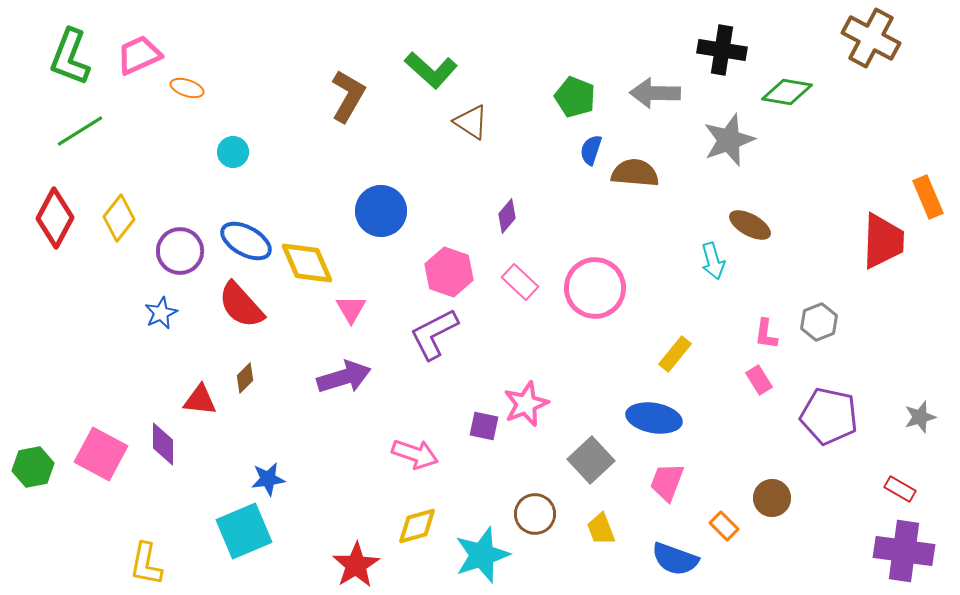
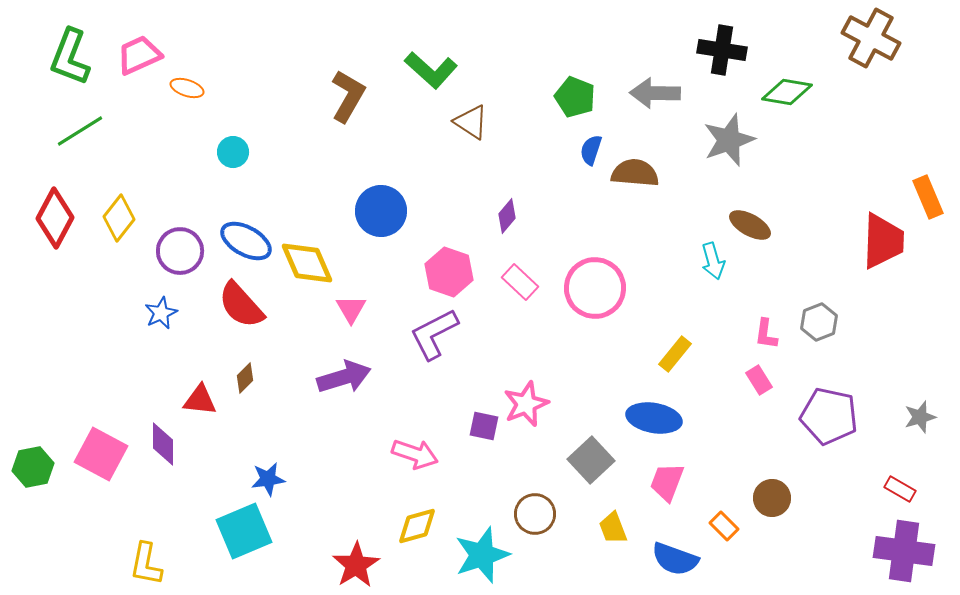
yellow trapezoid at (601, 529): moved 12 px right, 1 px up
